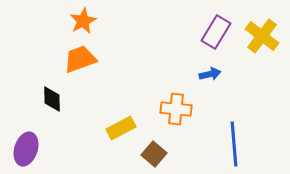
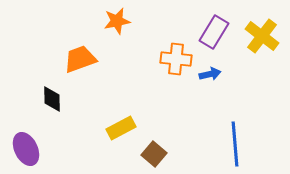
orange star: moved 34 px right; rotated 16 degrees clockwise
purple rectangle: moved 2 px left
orange cross: moved 50 px up
blue line: moved 1 px right
purple ellipse: rotated 44 degrees counterclockwise
